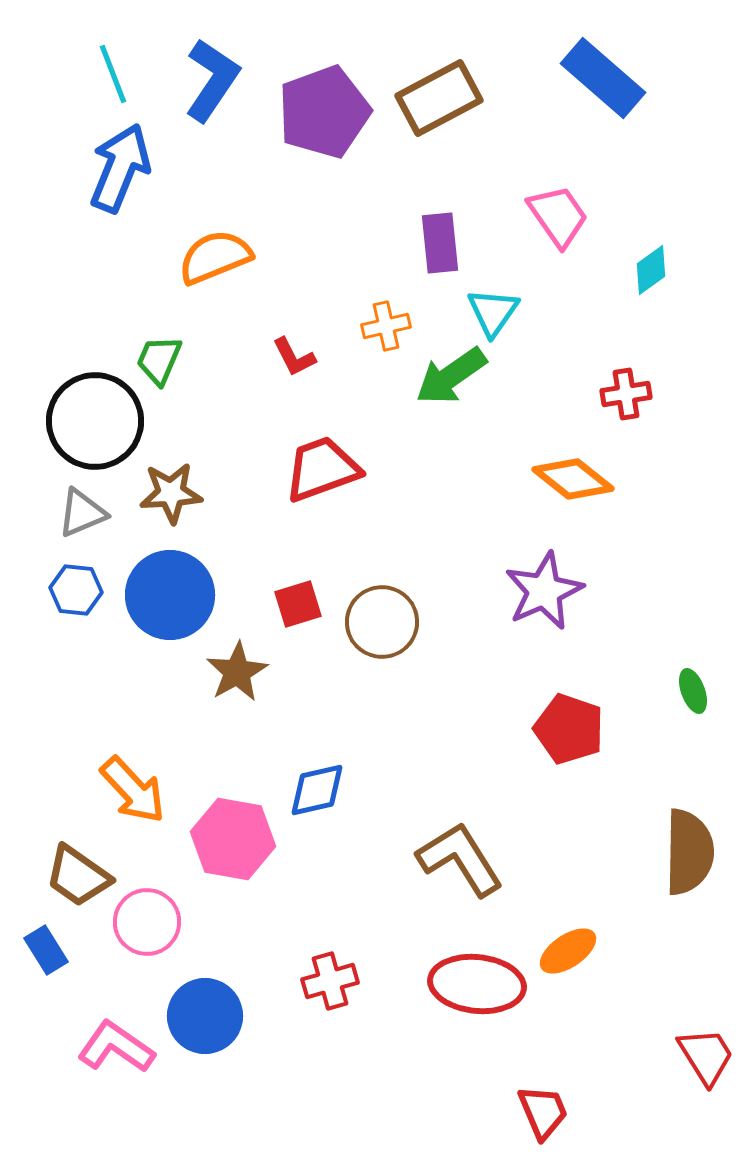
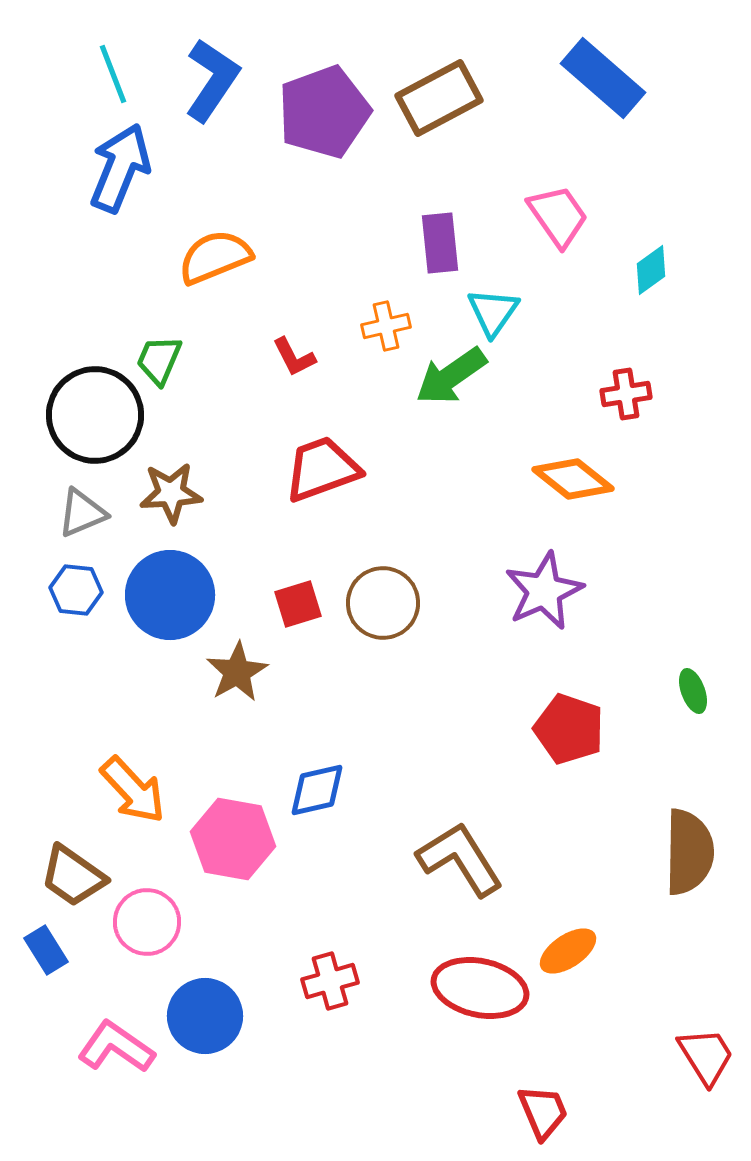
black circle at (95, 421): moved 6 px up
brown circle at (382, 622): moved 1 px right, 19 px up
brown trapezoid at (78, 876): moved 5 px left
red ellipse at (477, 984): moved 3 px right, 4 px down; rotated 6 degrees clockwise
